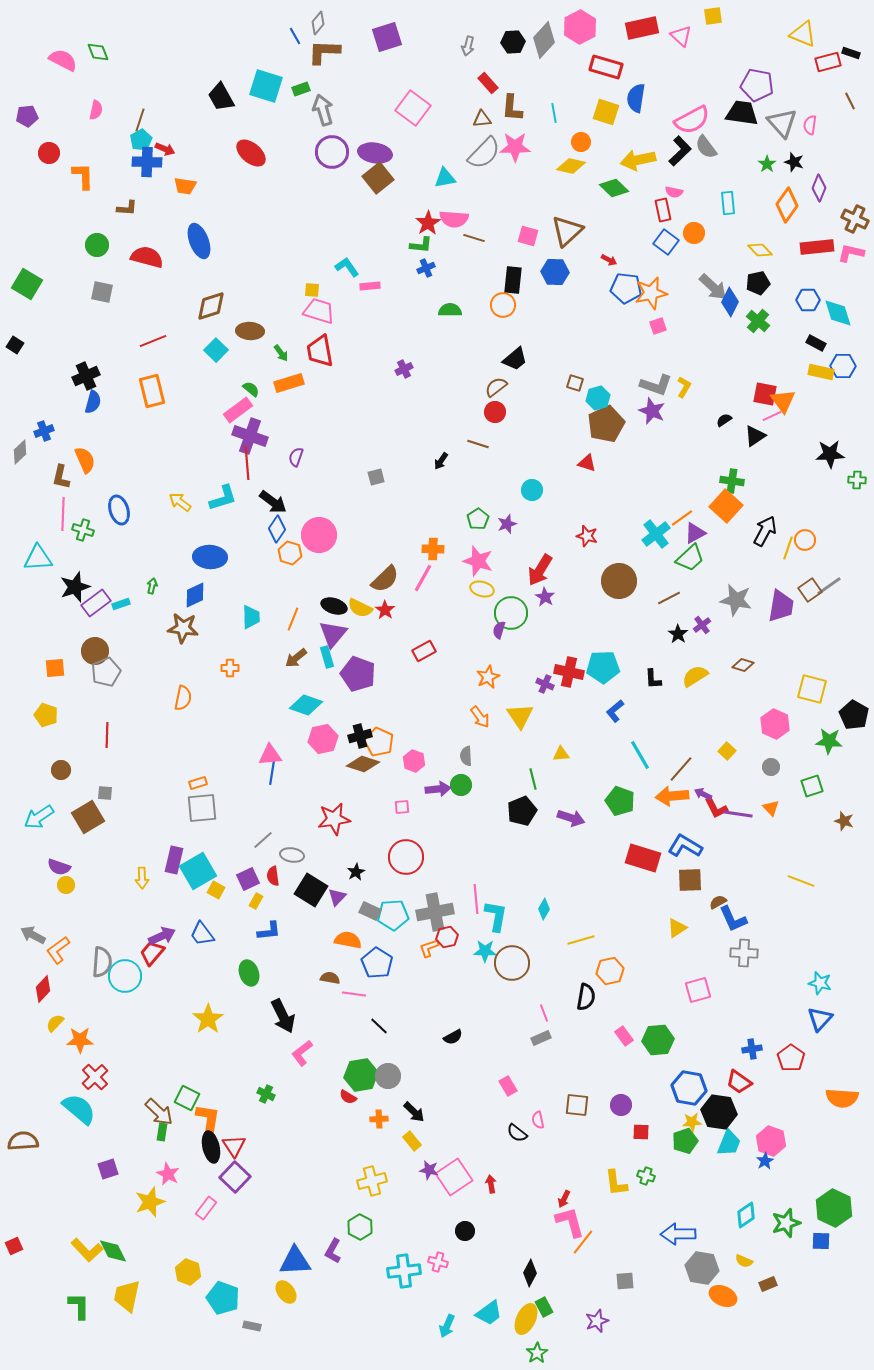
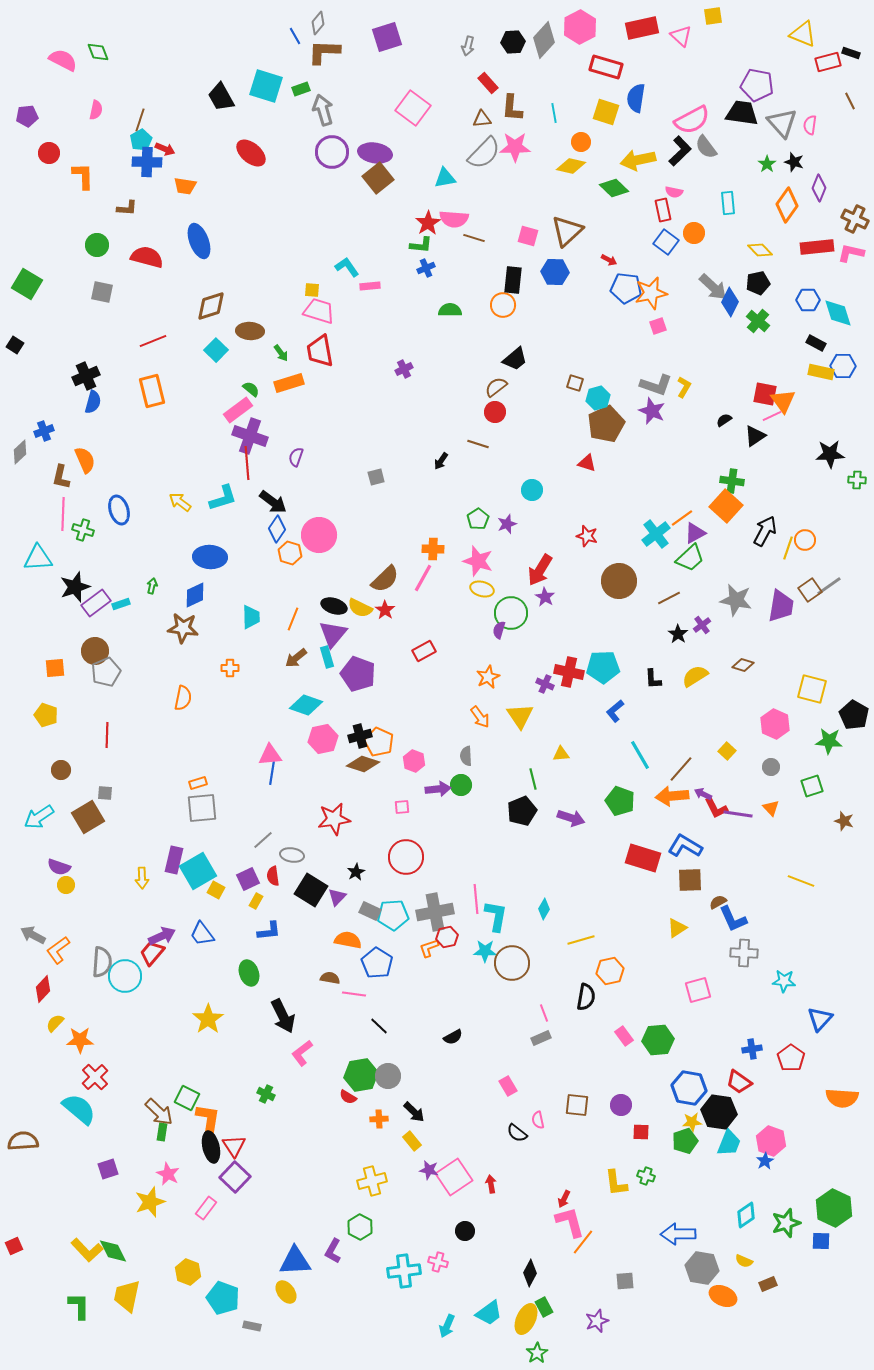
cyan star at (820, 983): moved 36 px left, 2 px up; rotated 10 degrees counterclockwise
